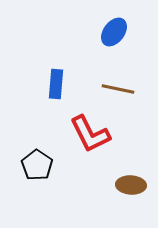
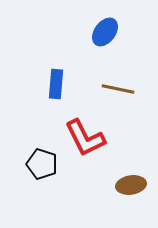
blue ellipse: moved 9 px left
red L-shape: moved 5 px left, 4 px down
black pentagon: moved 5 px right, 1 px up; rotated 16 degrees counterclockwise
brown ellipse: rotated 12 degrees counterclockwise
